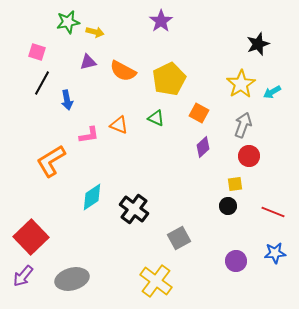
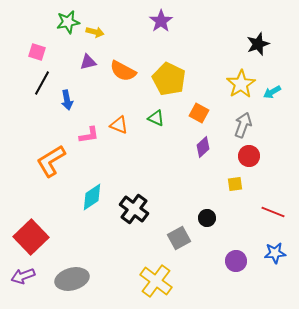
yellow pentagon: rotated 20 degrees counterclockwise
black circle: moved 21 px left, 12 px down
purple arrow: rotated 30 degrees clockwise
